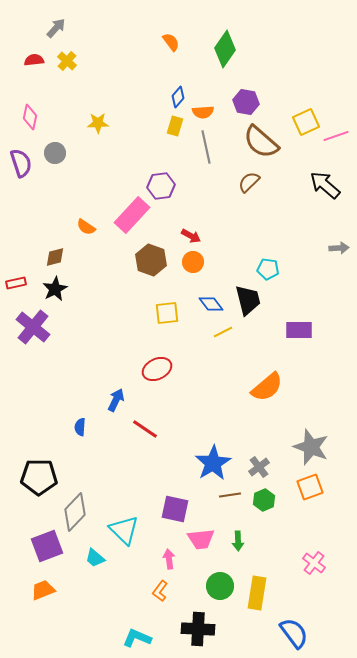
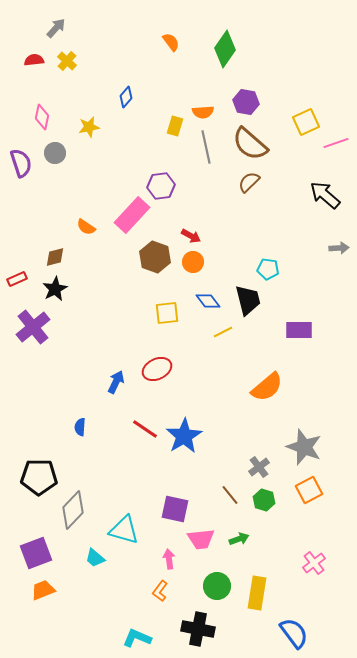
blue diamond at (178, 97): moved 52 px left
pink diamond at (30, 117): moved 12 px right
yellow star at (98, 123): moved 9 px left, 4 px down; rotated 10 degrees counterclockwise
pink line at (336, 136): moved 7 px down
brown semicircle at (261, 142): moved 11 px left, 2 px down
black arrow at (325, 185): moved 10 px down
brown hexagon at (151, 260): moved 4 px right, 3 px up
red rectangle at (16, 283): moved 1 px right, 4 px up; rotated 12 degrees counterclockwise
blue diamond at (211, 304): moved 3 px left, 3 px up
purple cross at (33, 327): rotated 12 degrees clockwise
blue arrow at (116, 400): moved 18 px up
gray star at (311, 447): moved 7 px left
blue star at (213, 463): moved 29 px left, 27 px up
orange square at (310, 487): moved 1 px left, 3 px down; rotated 8 degrees counterclockwise
brown line at (230, 495): rotated 60 degrees clockwise
green hexagon at (264, 500): rotated 20 degrees counterclockwise
gray diamond at (75, 512): moved 2 px left, 2 px up
cyan triangle at (124, 530): rotated 28 degrees counterclockwise
green arrow at (238, 541): moved 1 px right, 2 px up; rotated 108 degrees counterclockwise
purple square at (47, 546): moved 11 px left, 7 px down
pink cross at (314, 563): rotated 15 degrees clockwise
green circle at (220, 586): moved 3 px left
black cross at (198, 629): rotated 8 degrees clockwise
